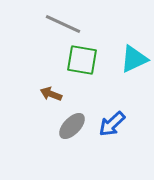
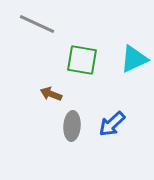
gray line: moved 26 px left
gray ellipse: rotated 40 degrees counterclockwise
